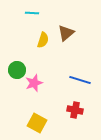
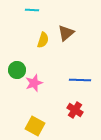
cyan line: moved 3 px up
blue line: rotated 15 degrees counterclockwise
red cross: rotated 21 degrees clockwise
yellow square: moved 2 px left, 3 px down
